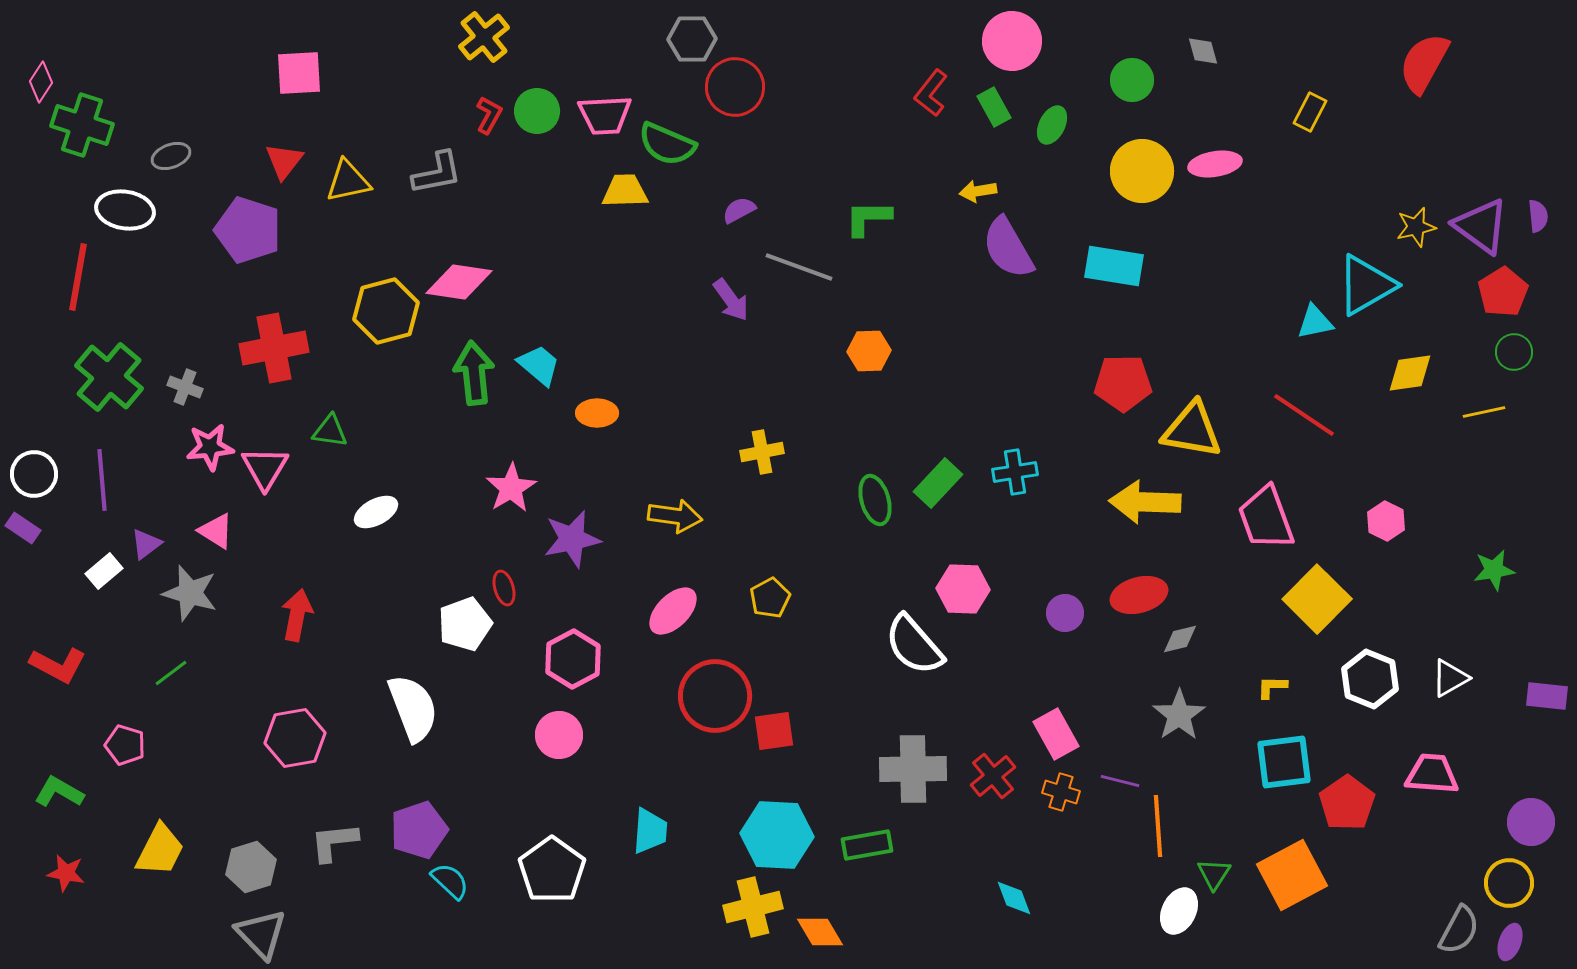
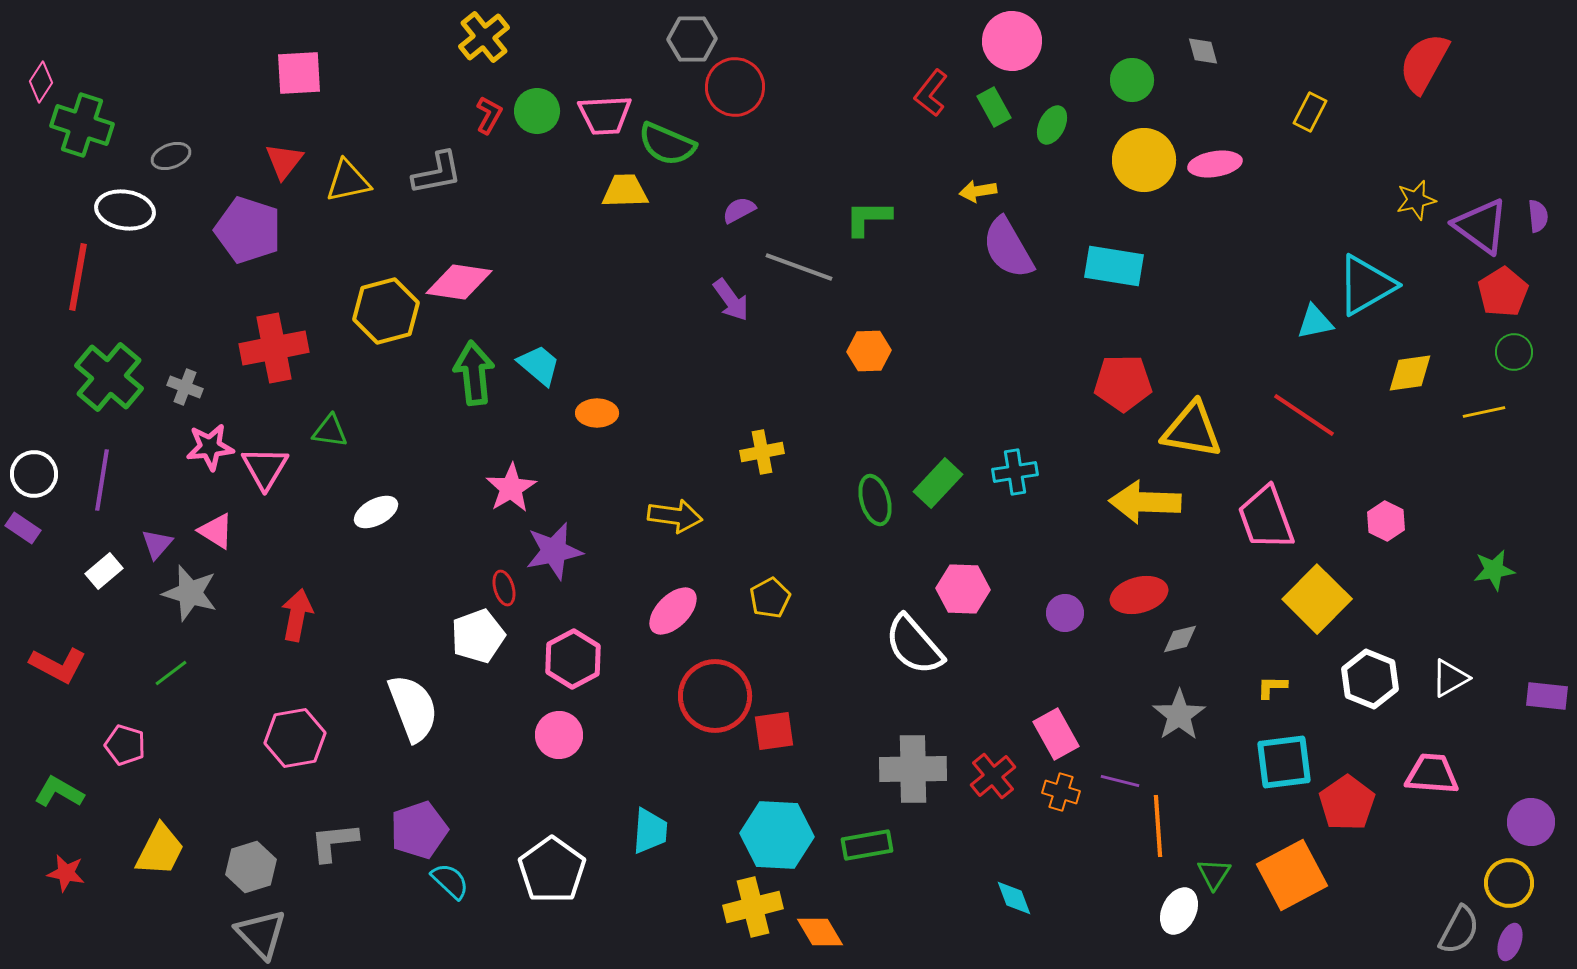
yellow circle at (1142, 171): moved 2 px right, 11 px up
yellow star at (1416, 227): moved 27 px up
purple line at (102, 480): rotated 14 degrees clockwise
purple star at (572, 539): moved 18 px left, 12 px down
purple triangle at (146, 544): moved 11 px right; rotated 12 degrees counterclockwise
white pentagon at (465, 624): moved 13 px right, 12 px down
